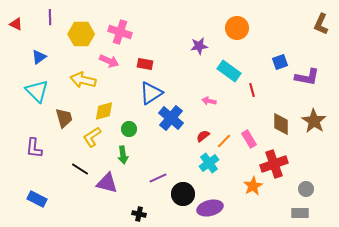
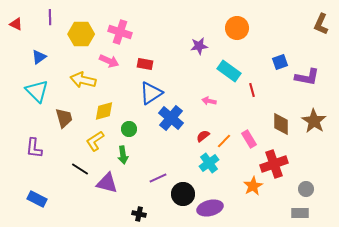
yellow L-shape at (92, 137): moved 3 px right, 4 px down
